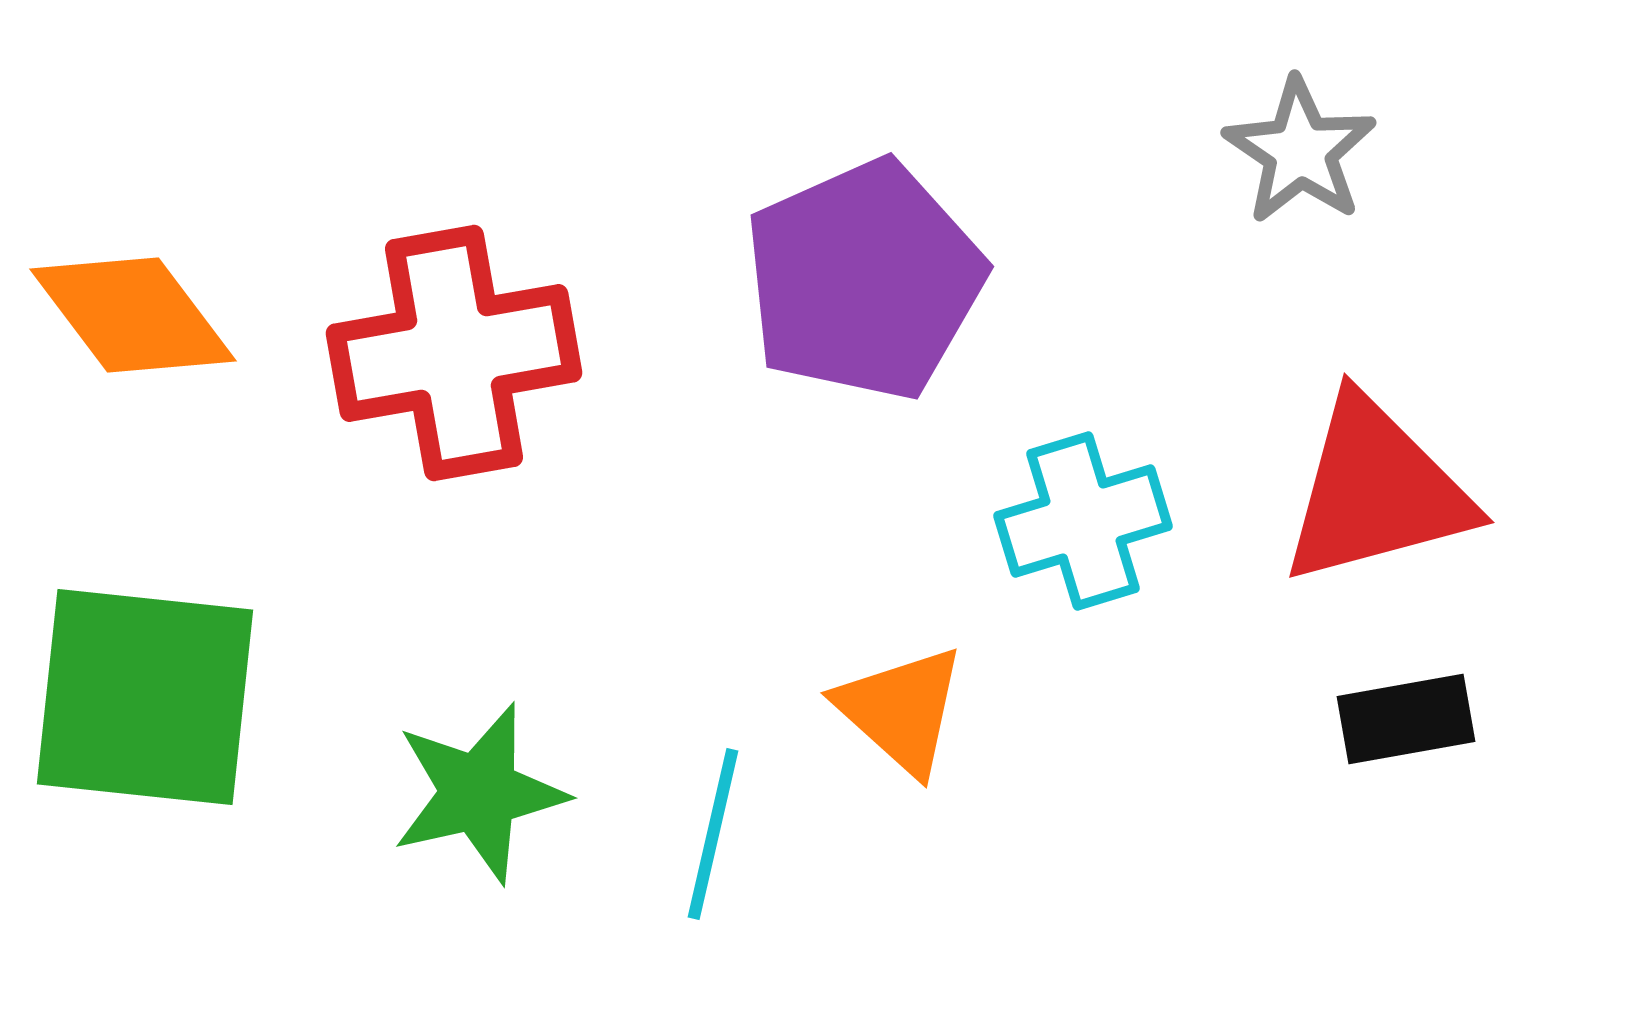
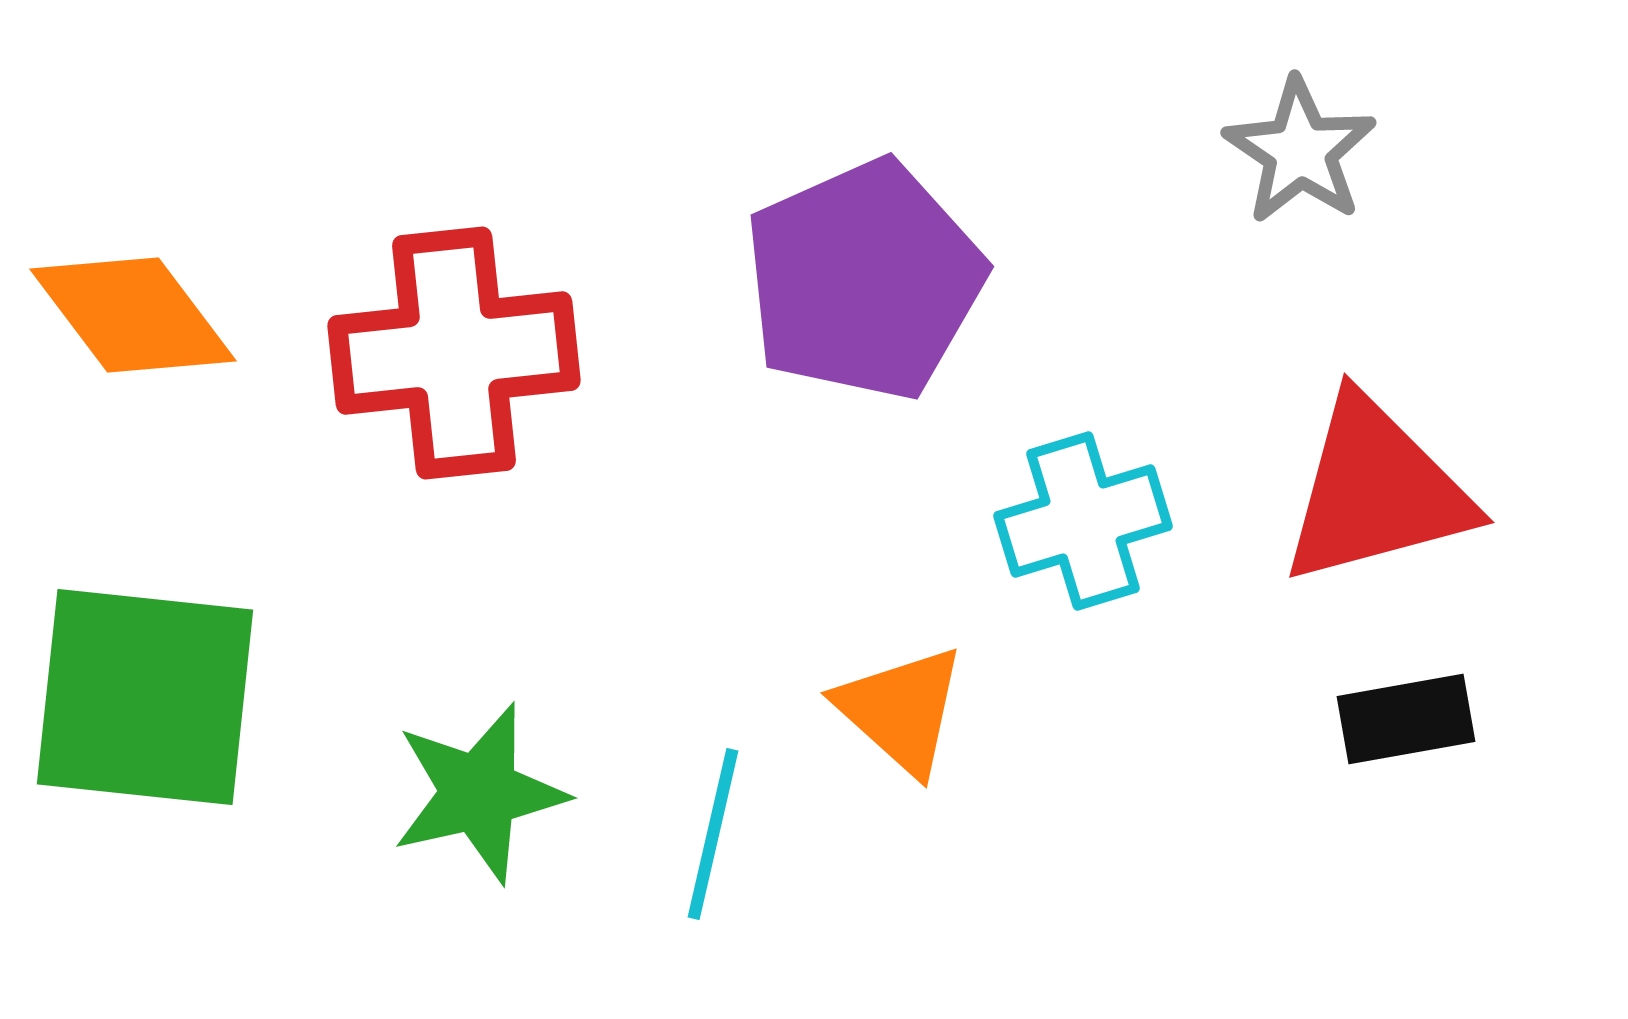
red cross: rotated 4 degrees clockwise
